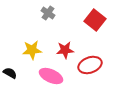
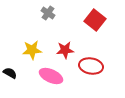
red ellipse: moved 1 px right, 1 px down; rotated 30 degrees clockwise
